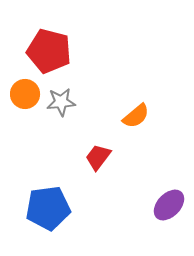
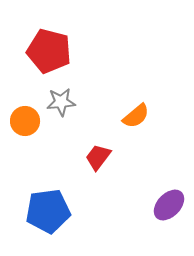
orange circle: moved 27 px down
blue pentagon: moved 3 px down
